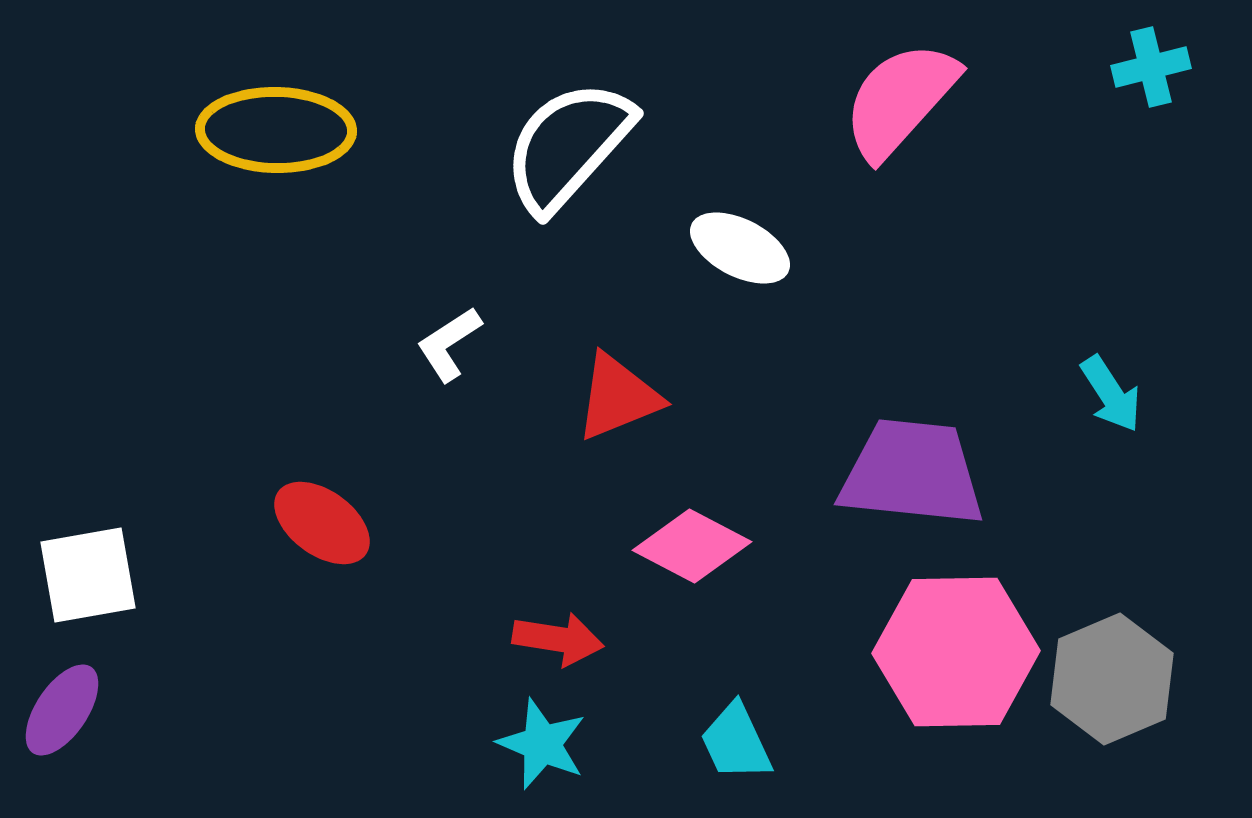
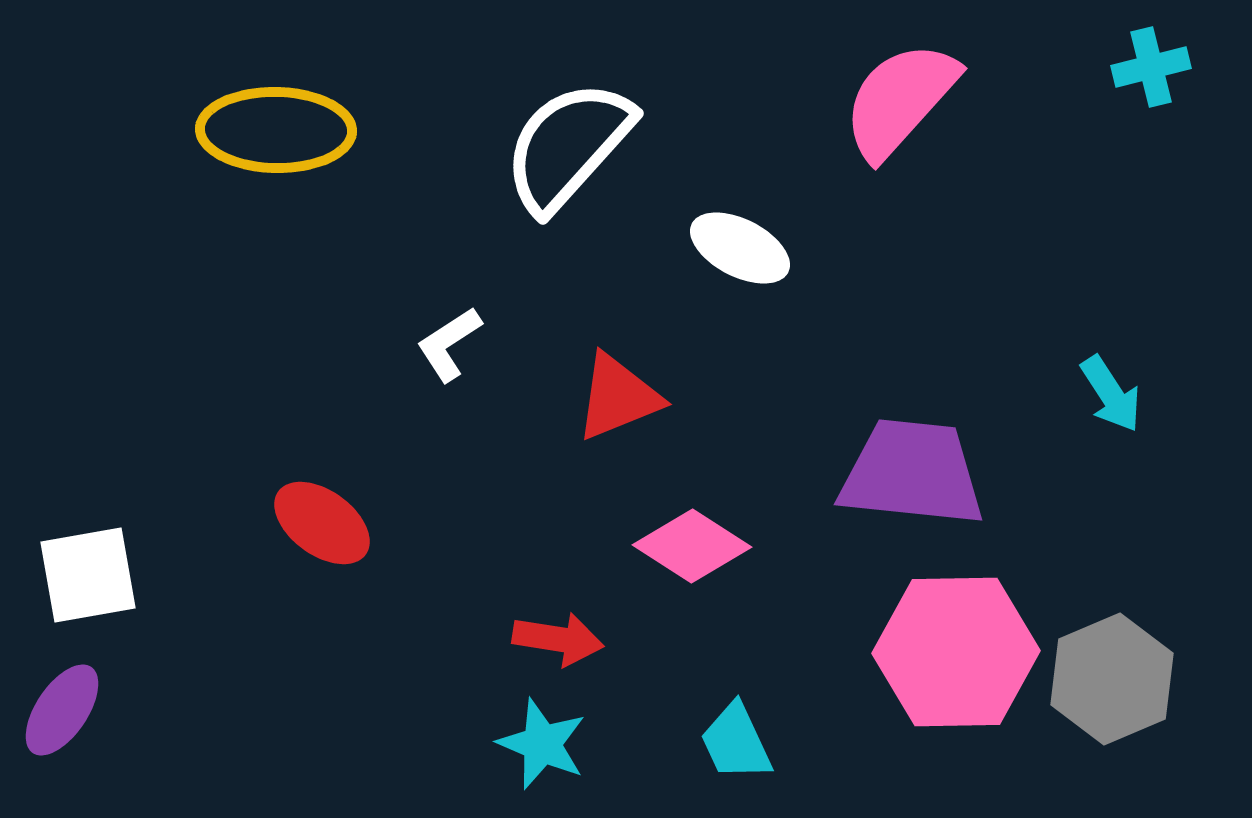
pink diamond: rotated 5 degrees clockwise
